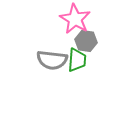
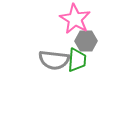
gray hexagon: rotated 10 degrees counterclockwise
gray semicircle: moved 2 px right
